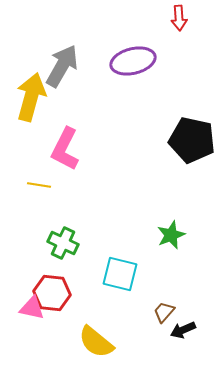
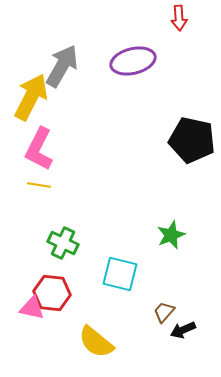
yellow arrow: rotated 12 degrees clockwise
pink L-shape: moved 26 px left
